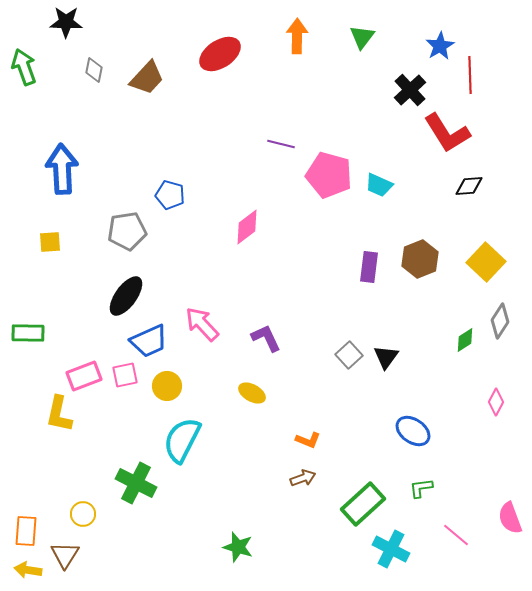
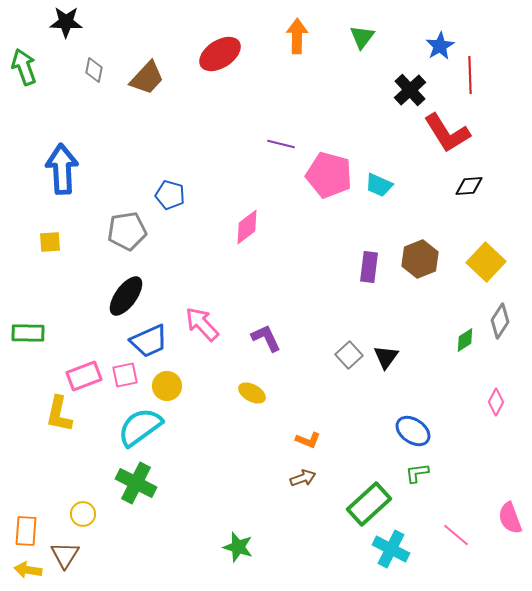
cyan semicircle at (182, 440): moved 42 px left, 13 px up; rotated 27 degrees clockwise
green L-shape at (421, 488): moved 4 px left, 15 px up
green rectangle at (363, 504): moved 6 px right
